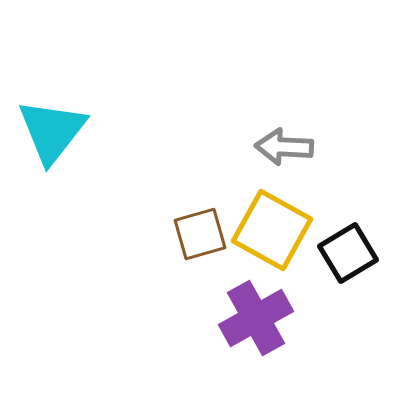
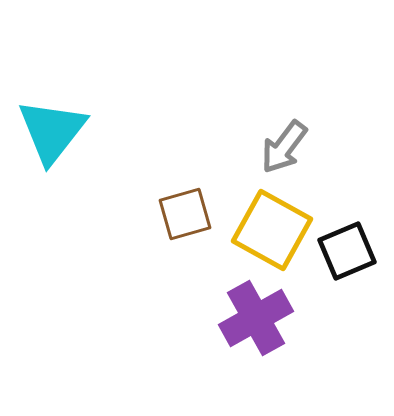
gray arrow: rotated 56 degrees counterclockwise
brown square: moved 15 px left, 20 px up
black square: moved 1 px left, 2 px up; rotated 8 degrees clockwise
